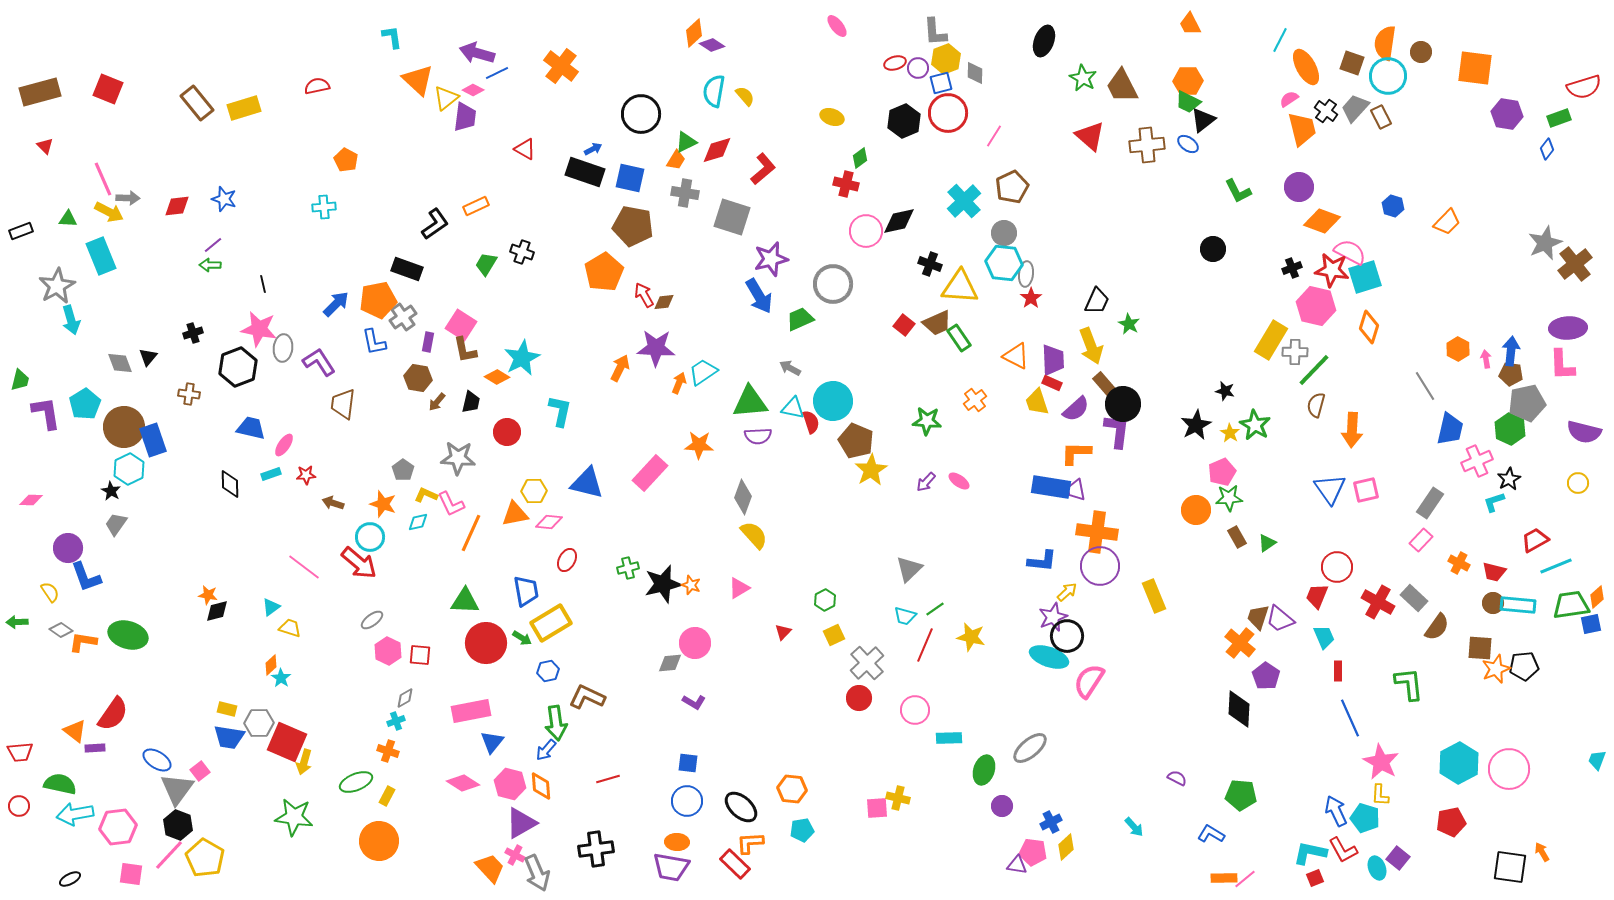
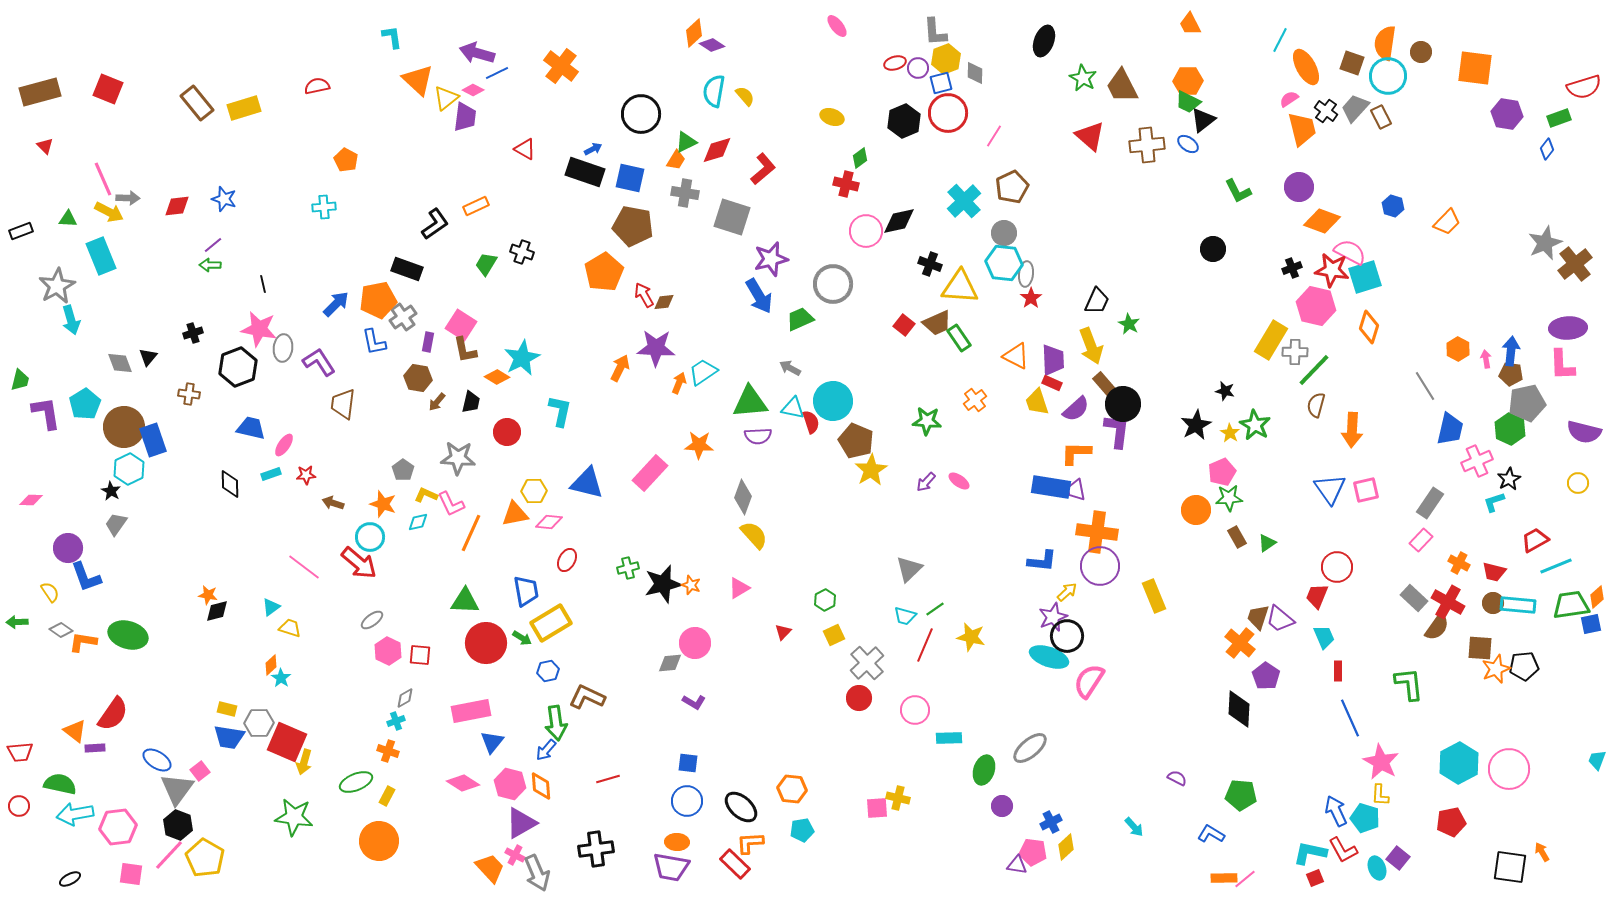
red cross at (1378, 602): moved 70 px right
